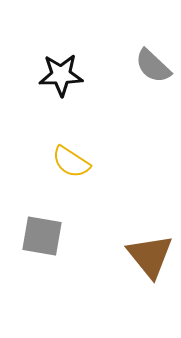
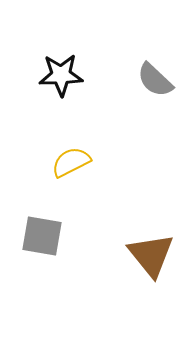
gray semicircle: moved 2 px right, 14 px down
yellow semicircle: rotated 120 degrees clockwise
brown triangle: moved 1 px right, 1 px up
